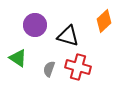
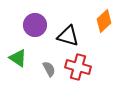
gray semicircle: rotated 133 degrees clockwise
